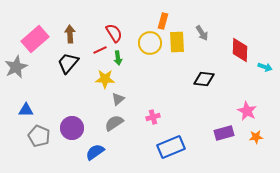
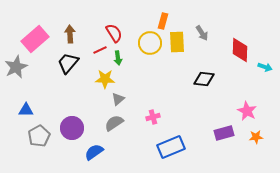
gray pentagon: rotated 20 degrees clockwise
blue semicircle: moved 1 px left
